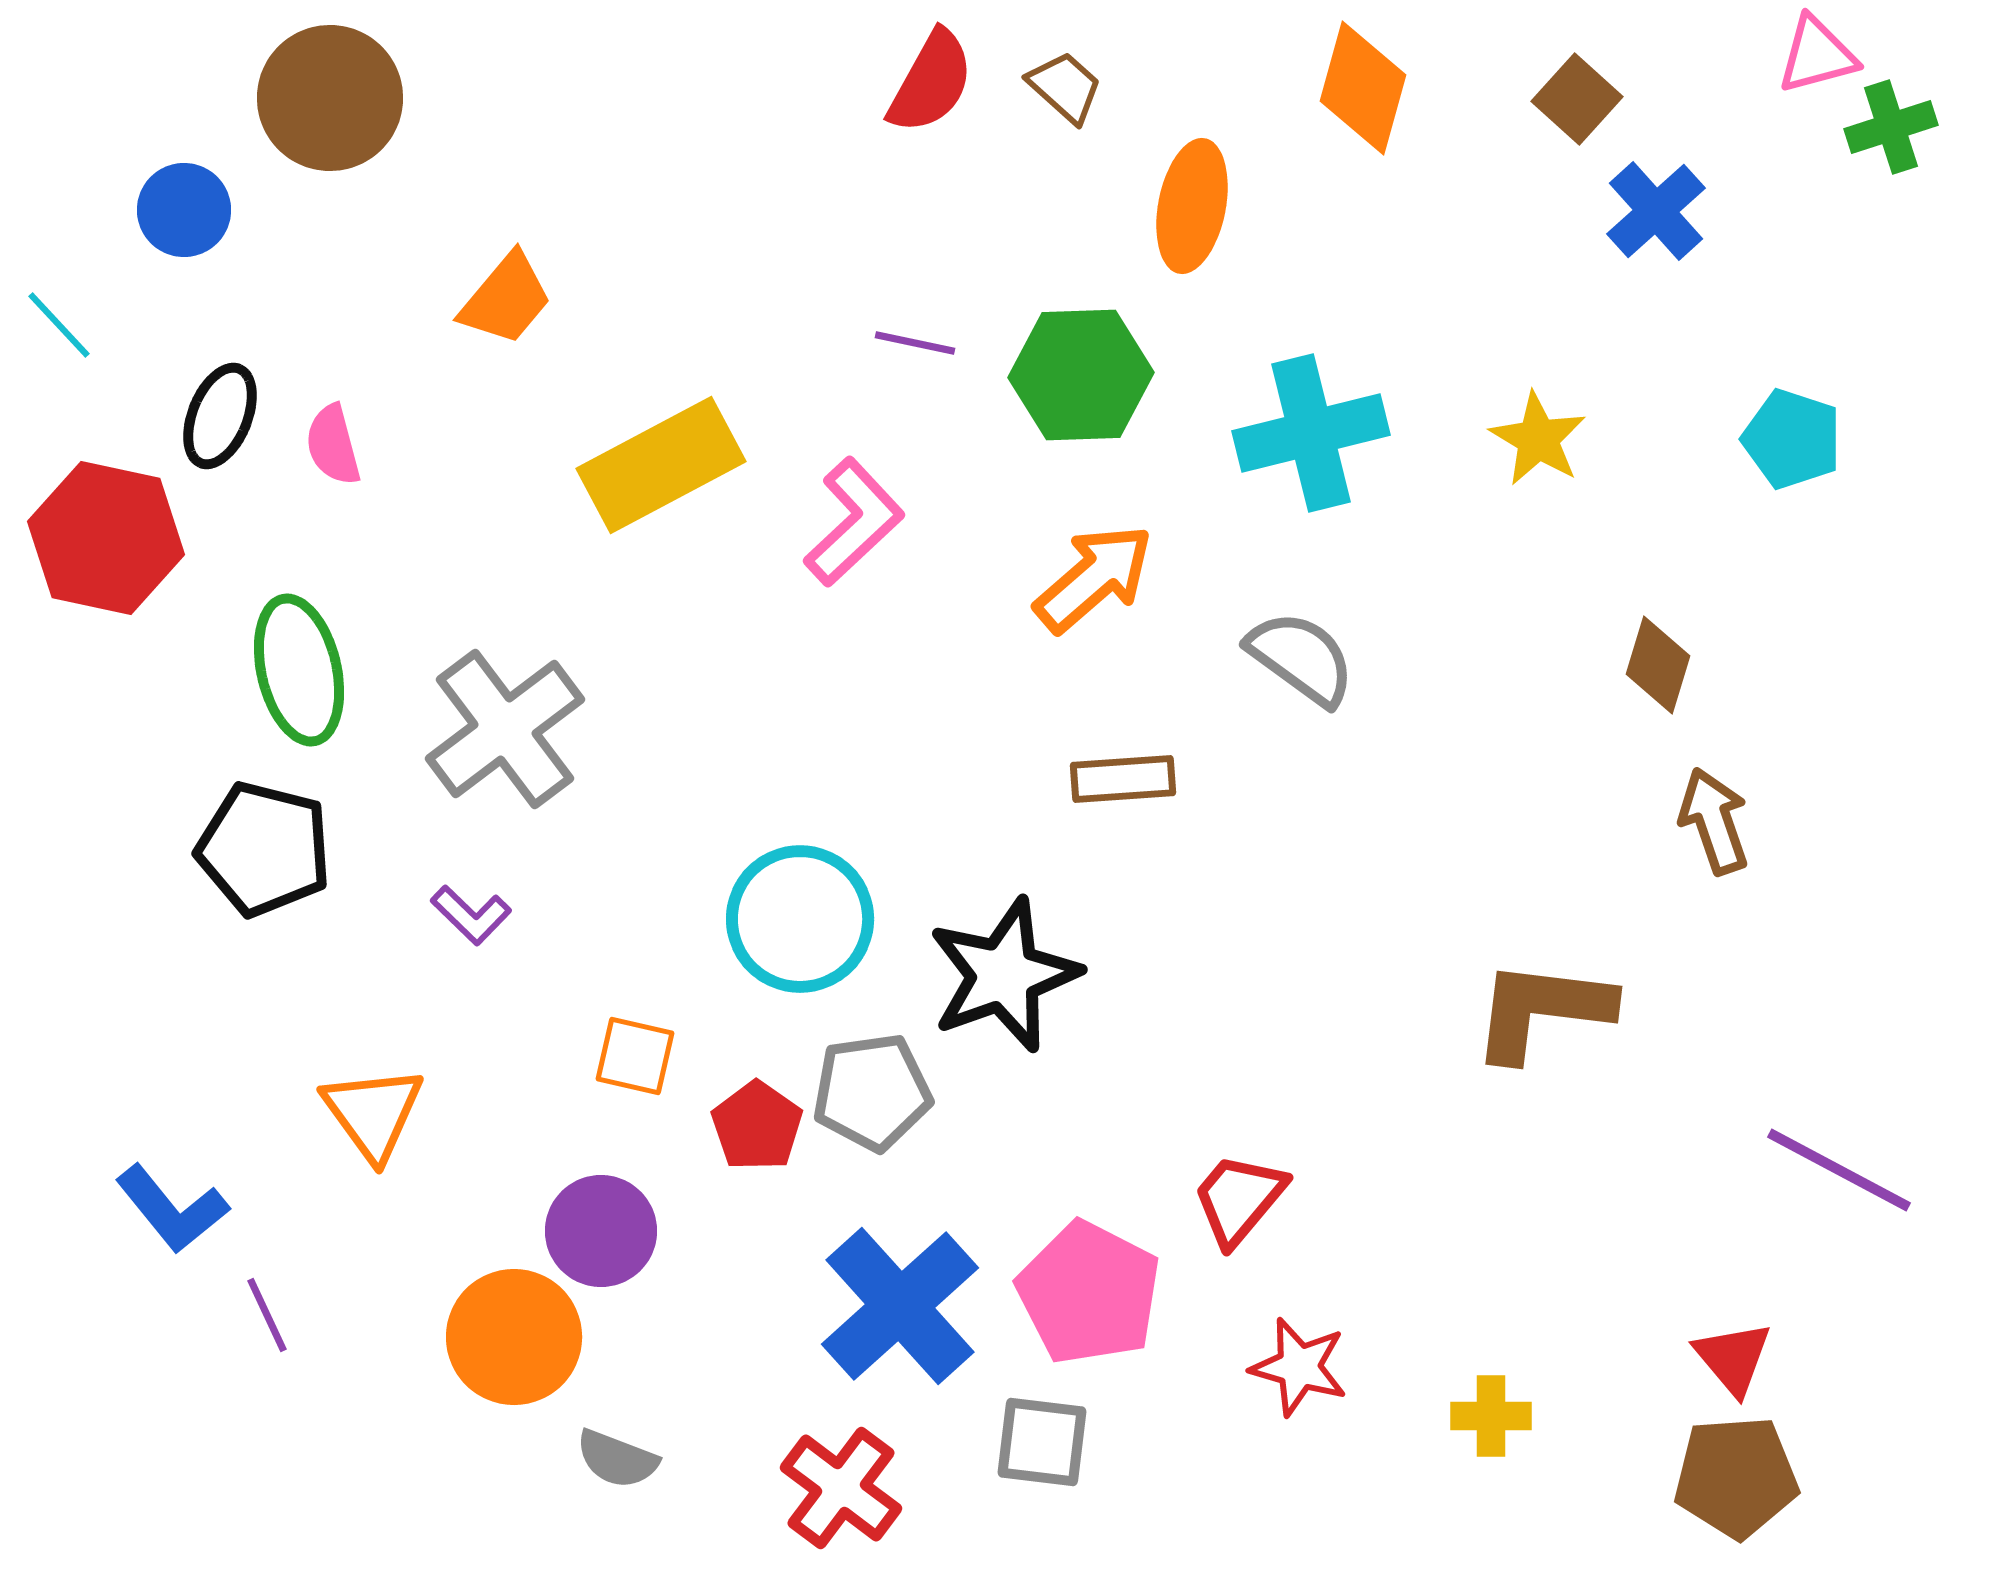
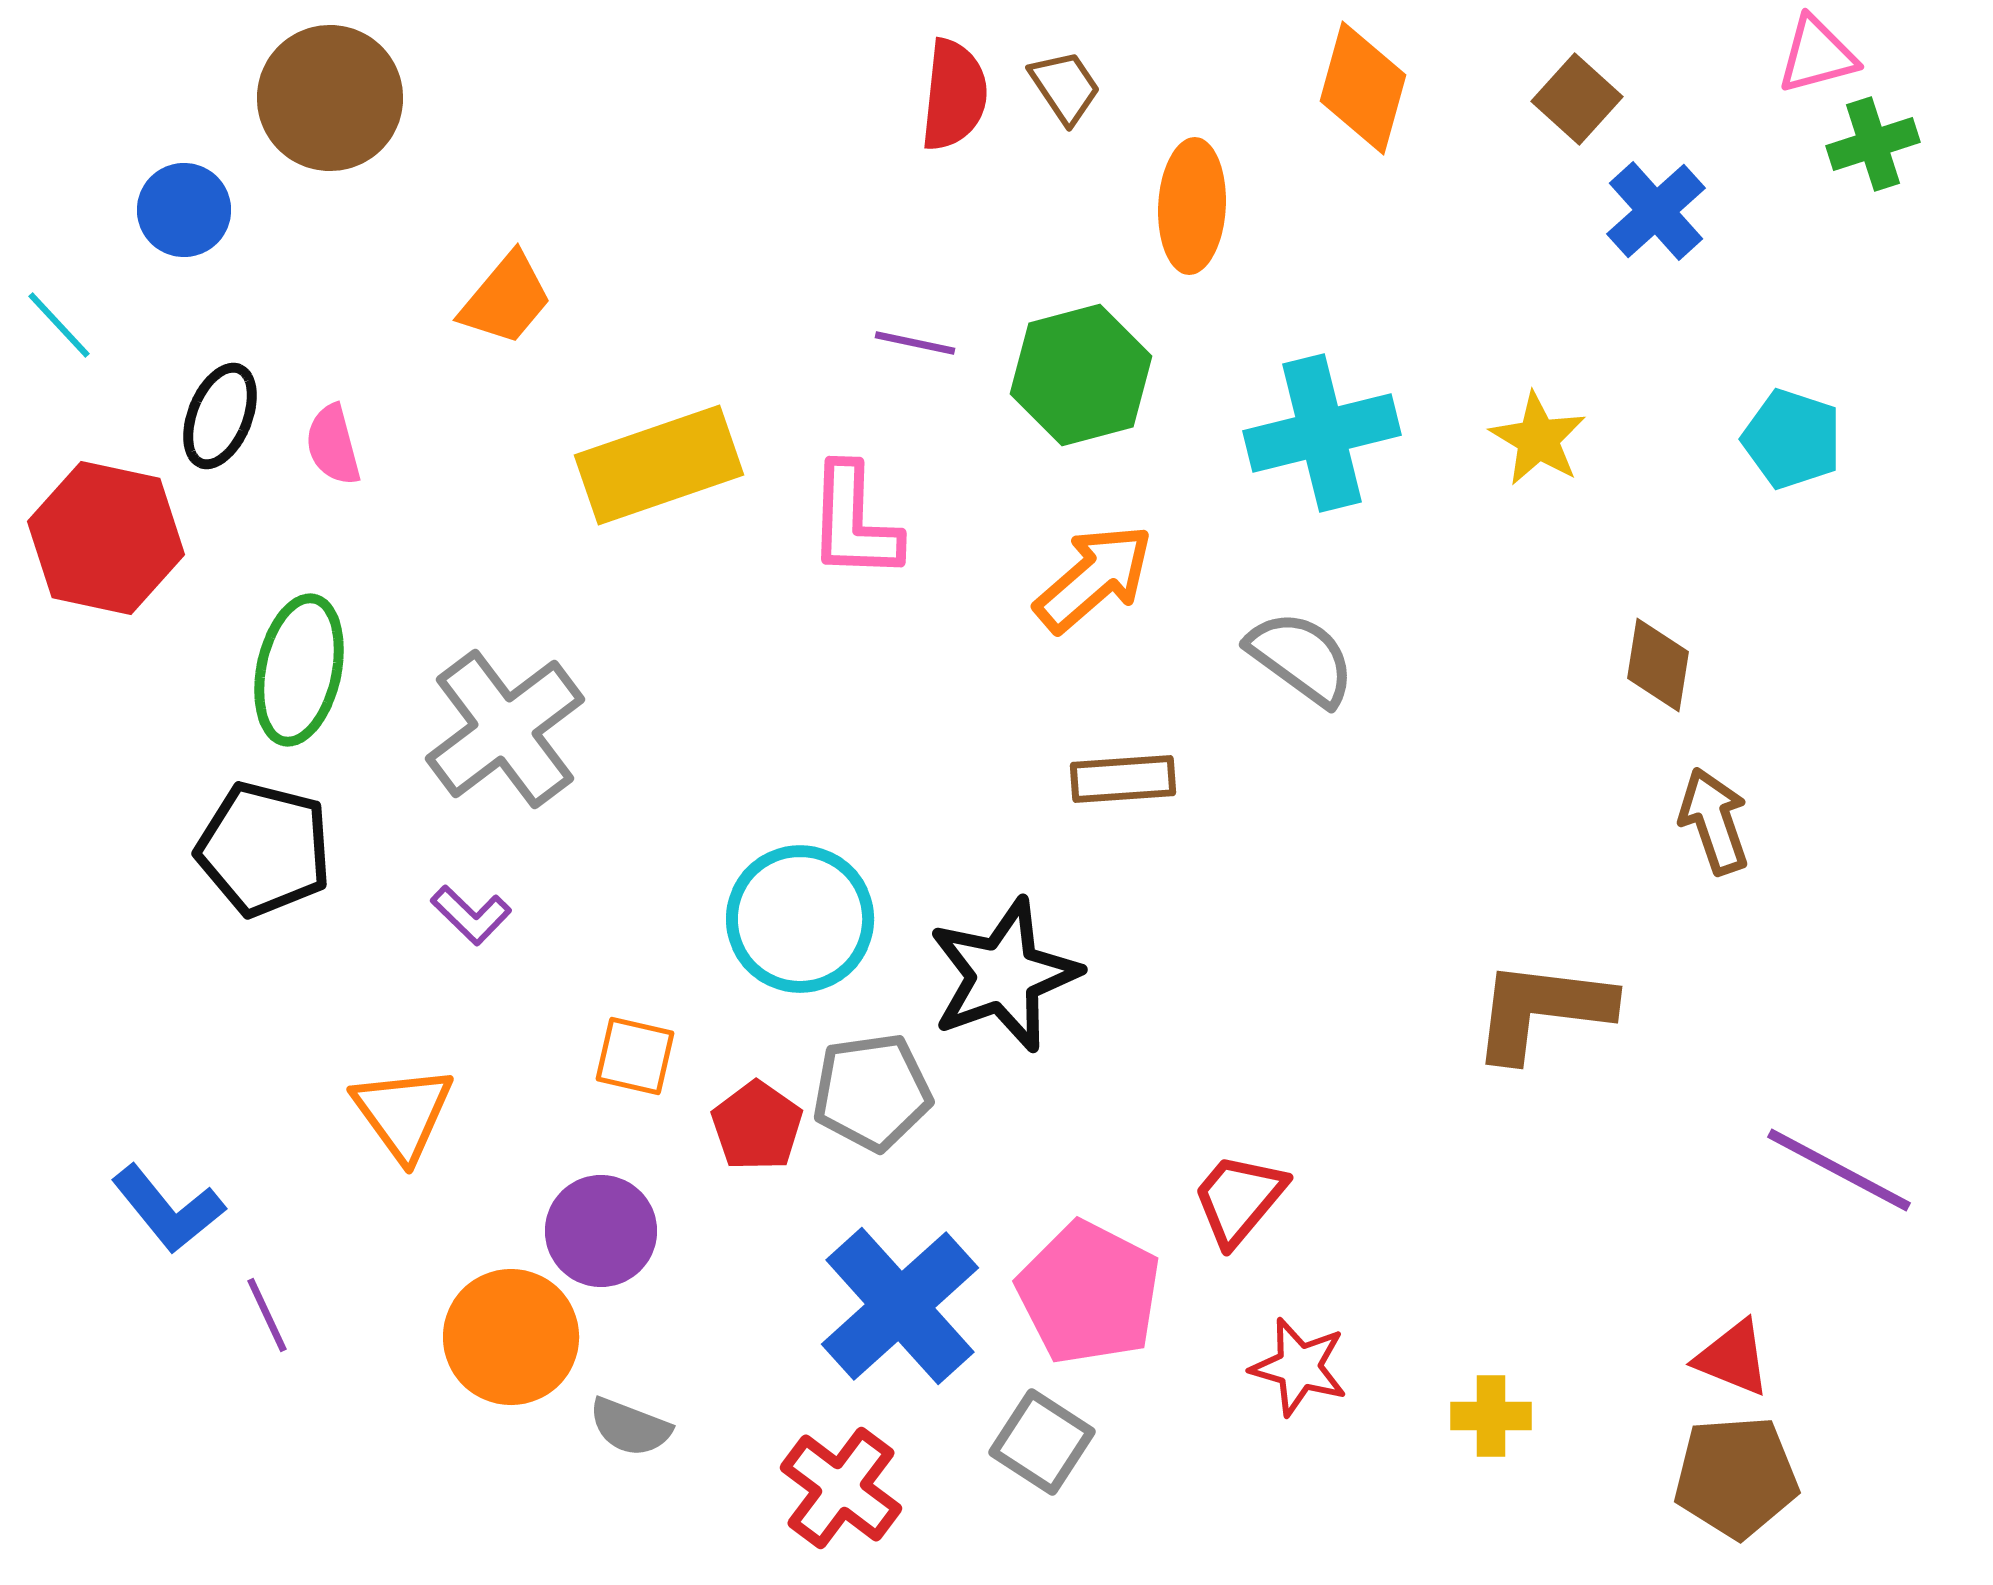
red semicircle at (931, 82): moved 23 px right, 13 px down; rotated 23 degrees counterclockwise
brown trapezoid at (1065, 87): rotated 14 degrees clockwise
green cross at (1891, 127): moved 18 px left, 17 px down
orange ellipse at (1192, 206): rotated 8 degrees counterclockwise
green hexagon at (1081, 375): rotated 13 degrees counterclockwise
cyan cross at (1311, 433): moved 11 px right
yellow rectangle at (661, 465): moved 2 px left; rotated 9 degrees clockwise
pink L-shape at (854, 522): rotated 135 degrees clockwise
brown diamond at (1658, 665): rotated 8 degrees counterclockwise
green ellipse at (299, 670): rotated 25 degrees clockwise
orange triangle at (373, 1113): moved 30 px right
blue L-shape at (172, 1209): moved 4 px left
orange circle at (514, 1337): moved 3 px left
red triangle at (1733, 1358): rotated 28 degrees counterclockwise
gray square at (1042, 1442): rotated 26 degrees clockwise
gray semicircle at (617, 1459): moved 13 px right, 32 px up
